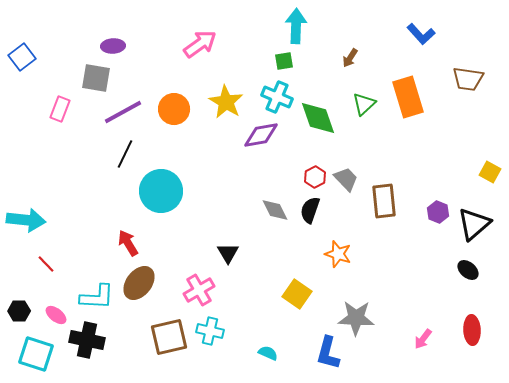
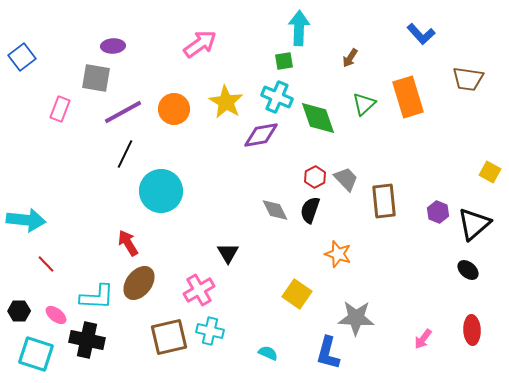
cyan arrow at (296, 26): moved 3 px right, 2 px down
